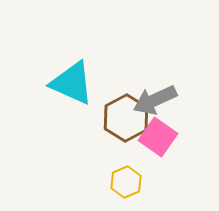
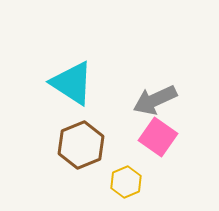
cyan triangle: rotated 9 degrees clockwise
brown hexagon: moved 45 px left, 27 px down; rotated 6 degrees clockwise
